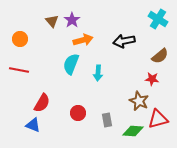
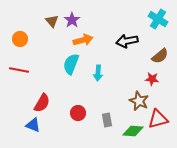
black arrow: moved 3 px right
